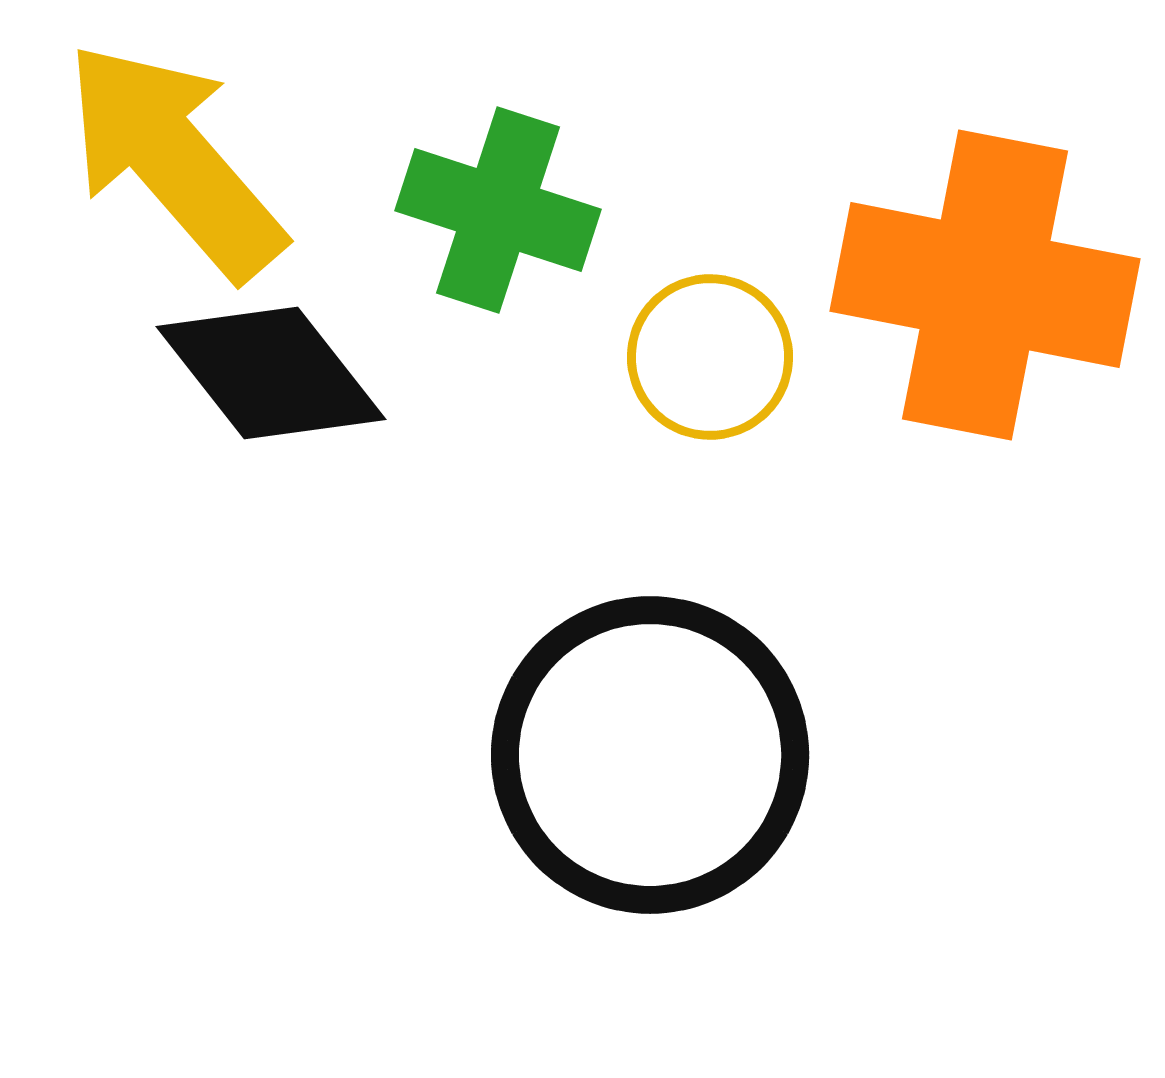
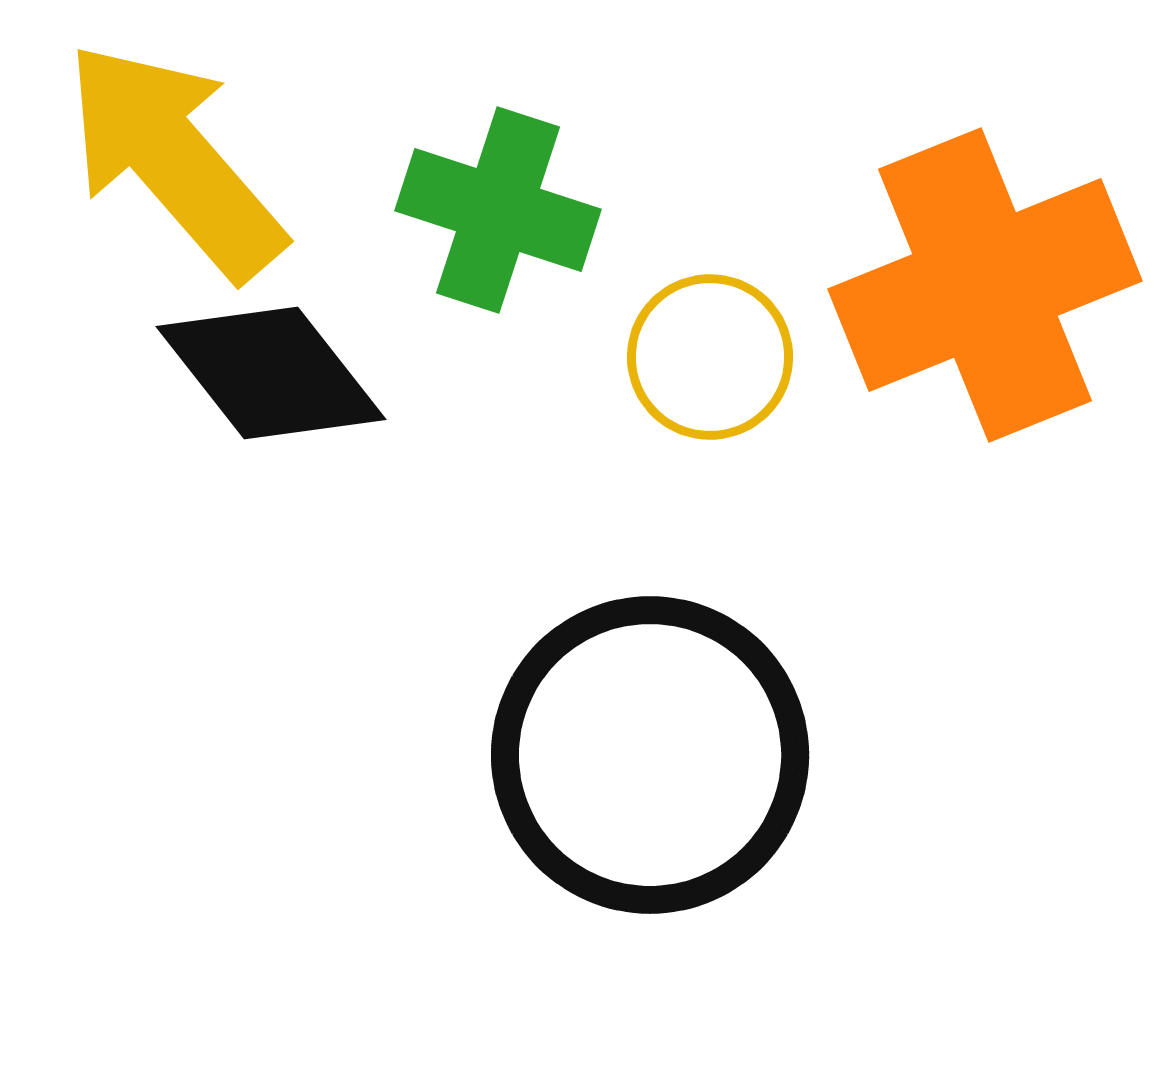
orange cross: rotated 33 degrees counterclockwise
